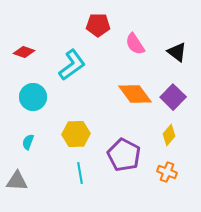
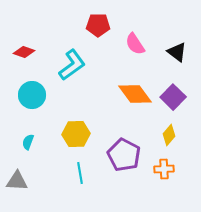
cyan circle: moved 1 px left, 2 px up
orange cross: moved 3 px left, 3 px up; rotated 24 degrees counterclockwise
